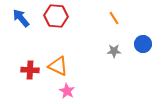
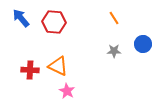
red hexagon: moved 2 px left, 6 px down
